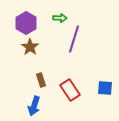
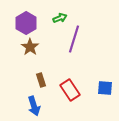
green arrow: rotated 24 degrees counterclockwise
blue arrow: rotated 36 degrees counterclockwise
